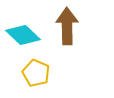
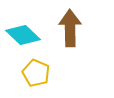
brown arrow: moved 3 px right, 2 px down
